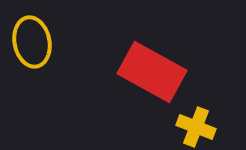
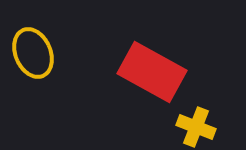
yellow ellipse: moved 1 px right, 11 px down; rotated 12 degrees counterclockwise
